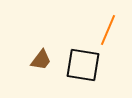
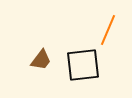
black square: rotated 15 degrees counterclockwise
